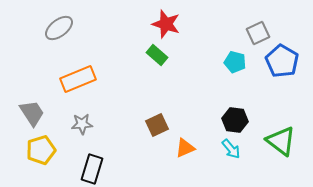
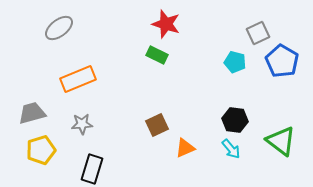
green rectangle: rotated 15 degrees counterclockwise
gray trapezoid: rotated 72 degrees counterclockwise
